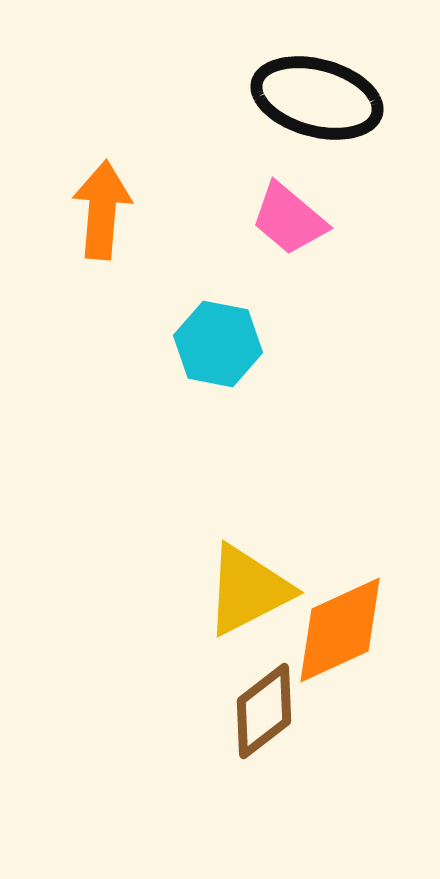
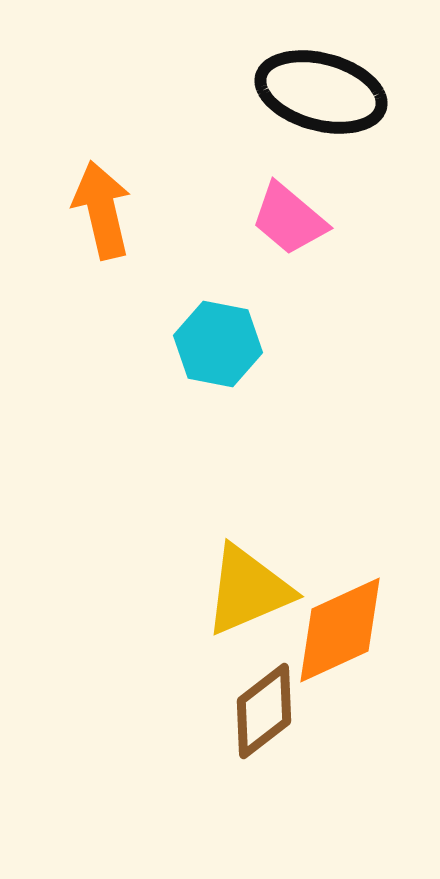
black ellipse: moved 4 px right, 6 px up
orange arrow: rotated 18 degrees counterclockwise
yellow triangle: rotated 4 degrees clockwise
